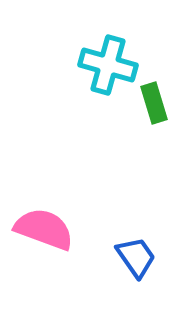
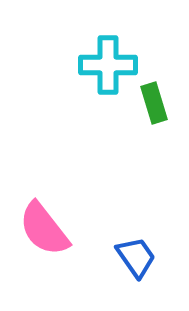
cyan cross: rotated 16 degrees counterclockwise
pink semicircle: rotated 148 degrees counterclockwise
